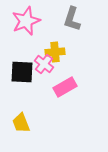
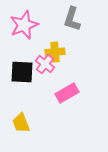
pink star: moved 2 px left, 4 px down
pink cross: moved 1 px right
pink rectangle: moved 2 px right, 6 px down
